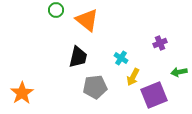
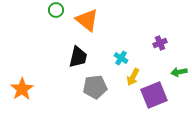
orange star: moved 4 px up
